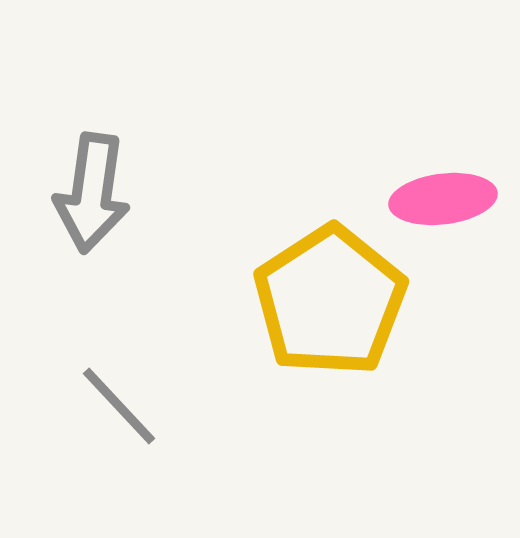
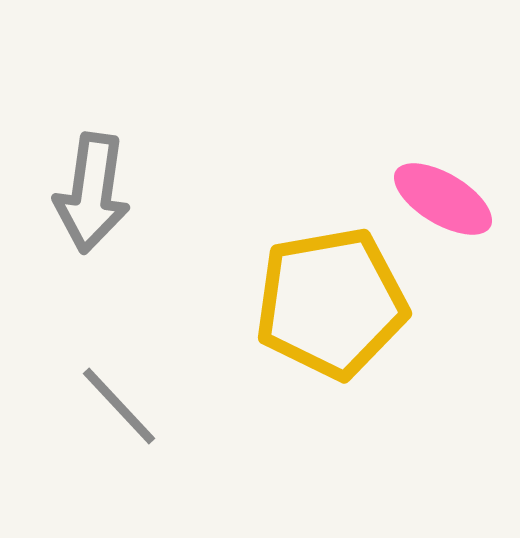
pink ellipse: rotated 38 degrees clockwise
yellow pentagon: moved 1 px right, 2 px down; rotated 23 degrees clockwise
